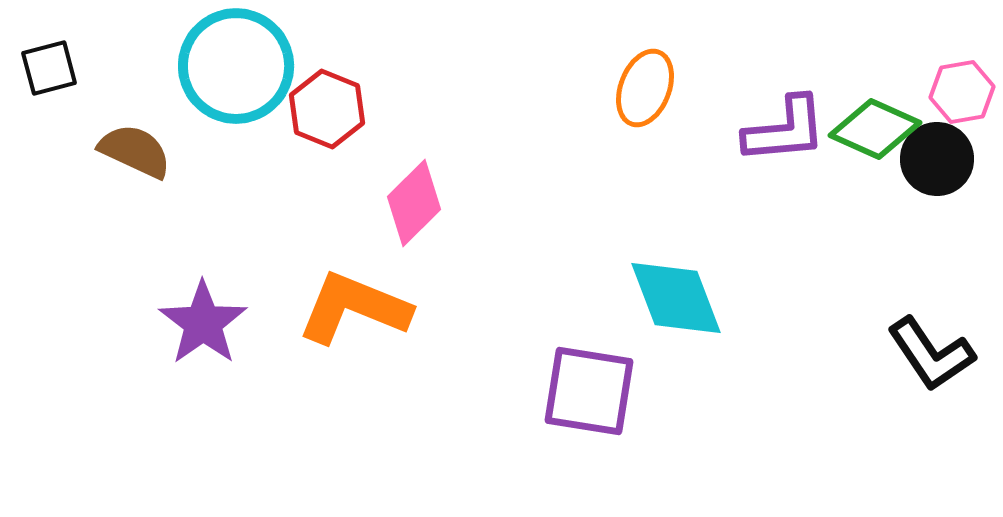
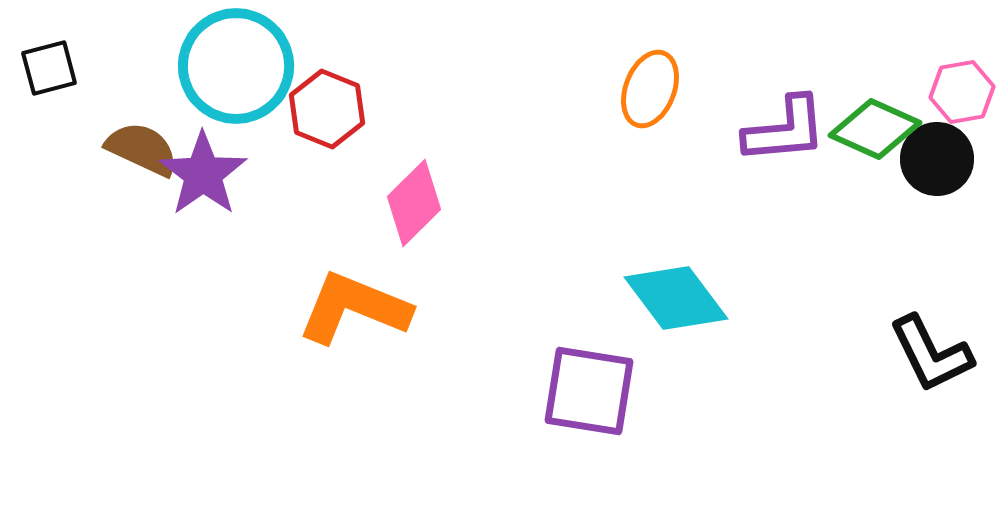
orange ellipse: moved 5 px right, 1 px down
brown semicircle: moved 7 px right, 2 px up
cyan diamond: rotated 16 degrees counterclockwise
purple star: moved 149 px up
black L-shape: rotated 8 degrees clockwise
